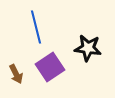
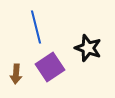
black star: rotated 12 degrees clockwise
brown arrow: rotated 30 degrees clockwise
